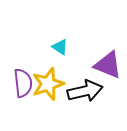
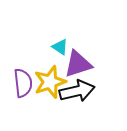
purple triangle: moved 30 px left, 1 px up; rotated 40 degrees counterclockwise
yellow star: moved 2 px right, 2 px up
black arrow: moved 8 px left
